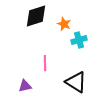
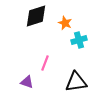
orange star: moved 1 px right, 1 px up
pink line: rotated 21 degrees clockwise
black triangle: rotated 40 degrees counterclockwise
purple triangle: moved 2 px right, 4 px up; rotated 32 degrees clockwise
